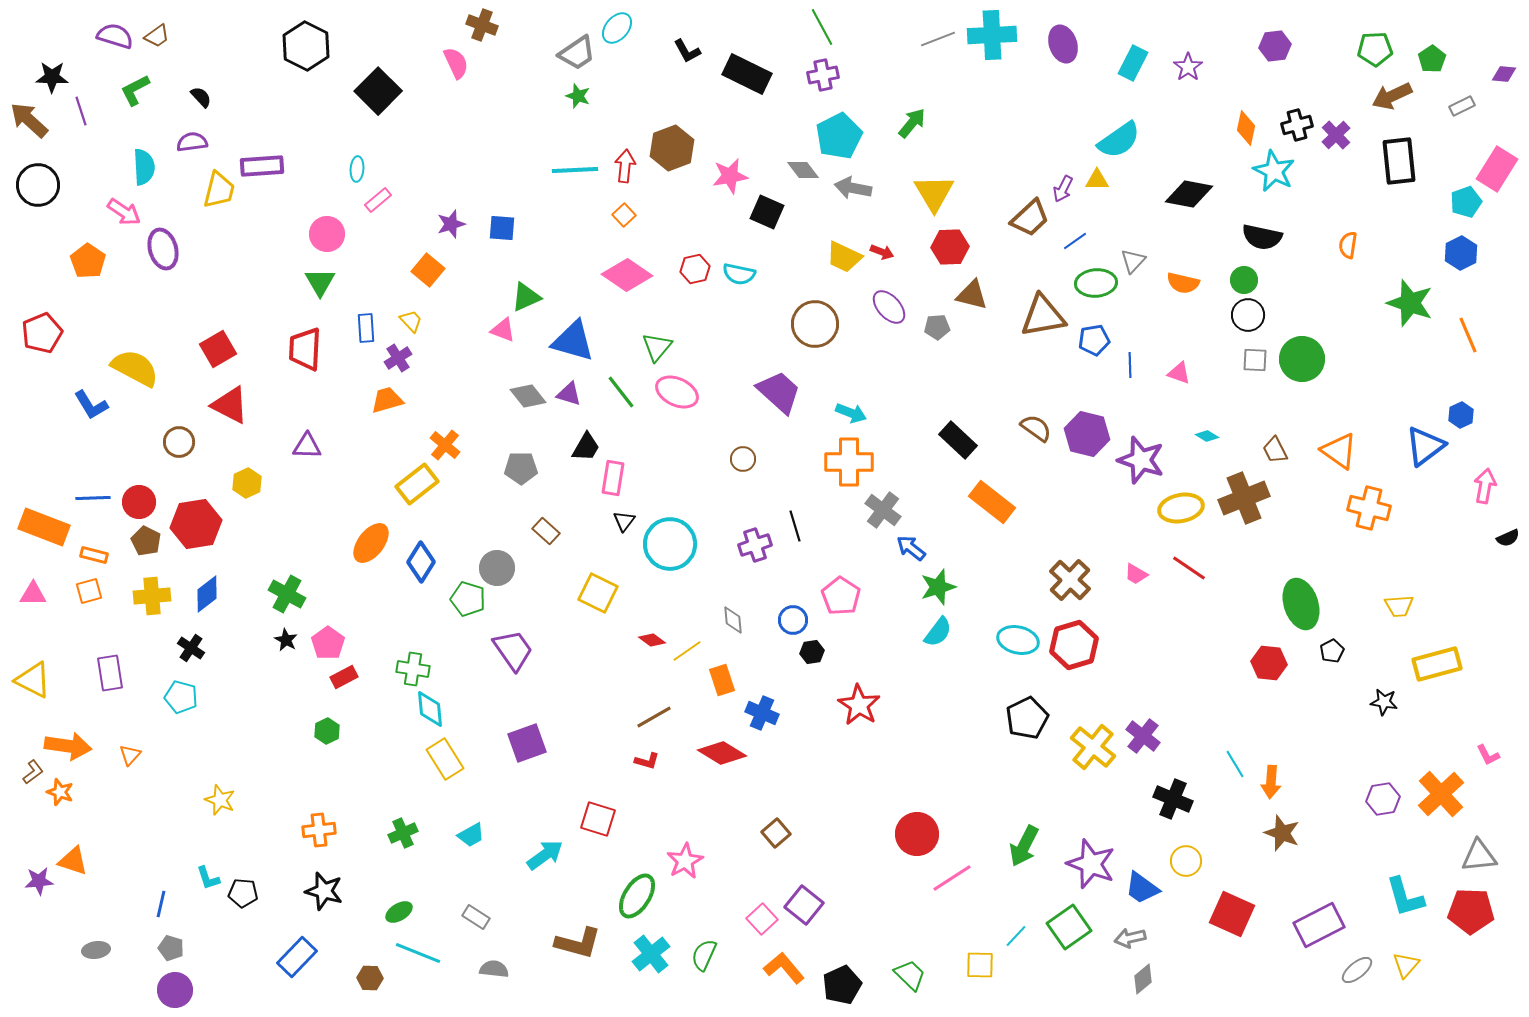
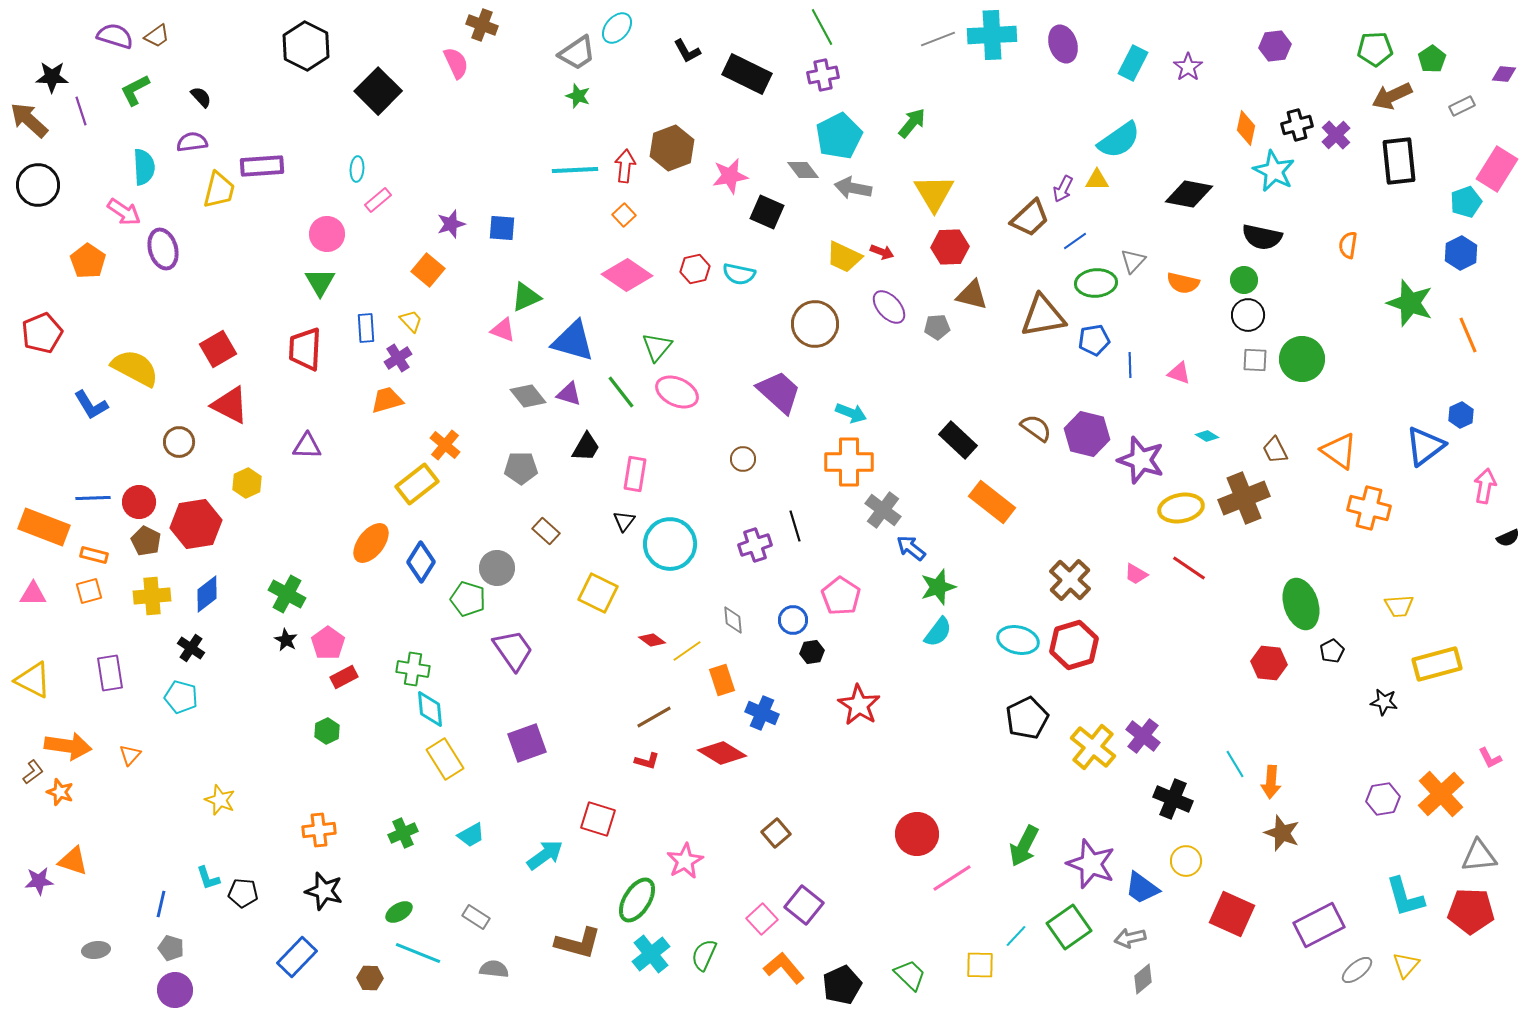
pink rectangle at (613, 478): moved 22 px right, 4 px up
pink L-shape at (1488, 755): moved 2 px right, 3 px down
green ellipse at (637, 896): moved 4 px down
